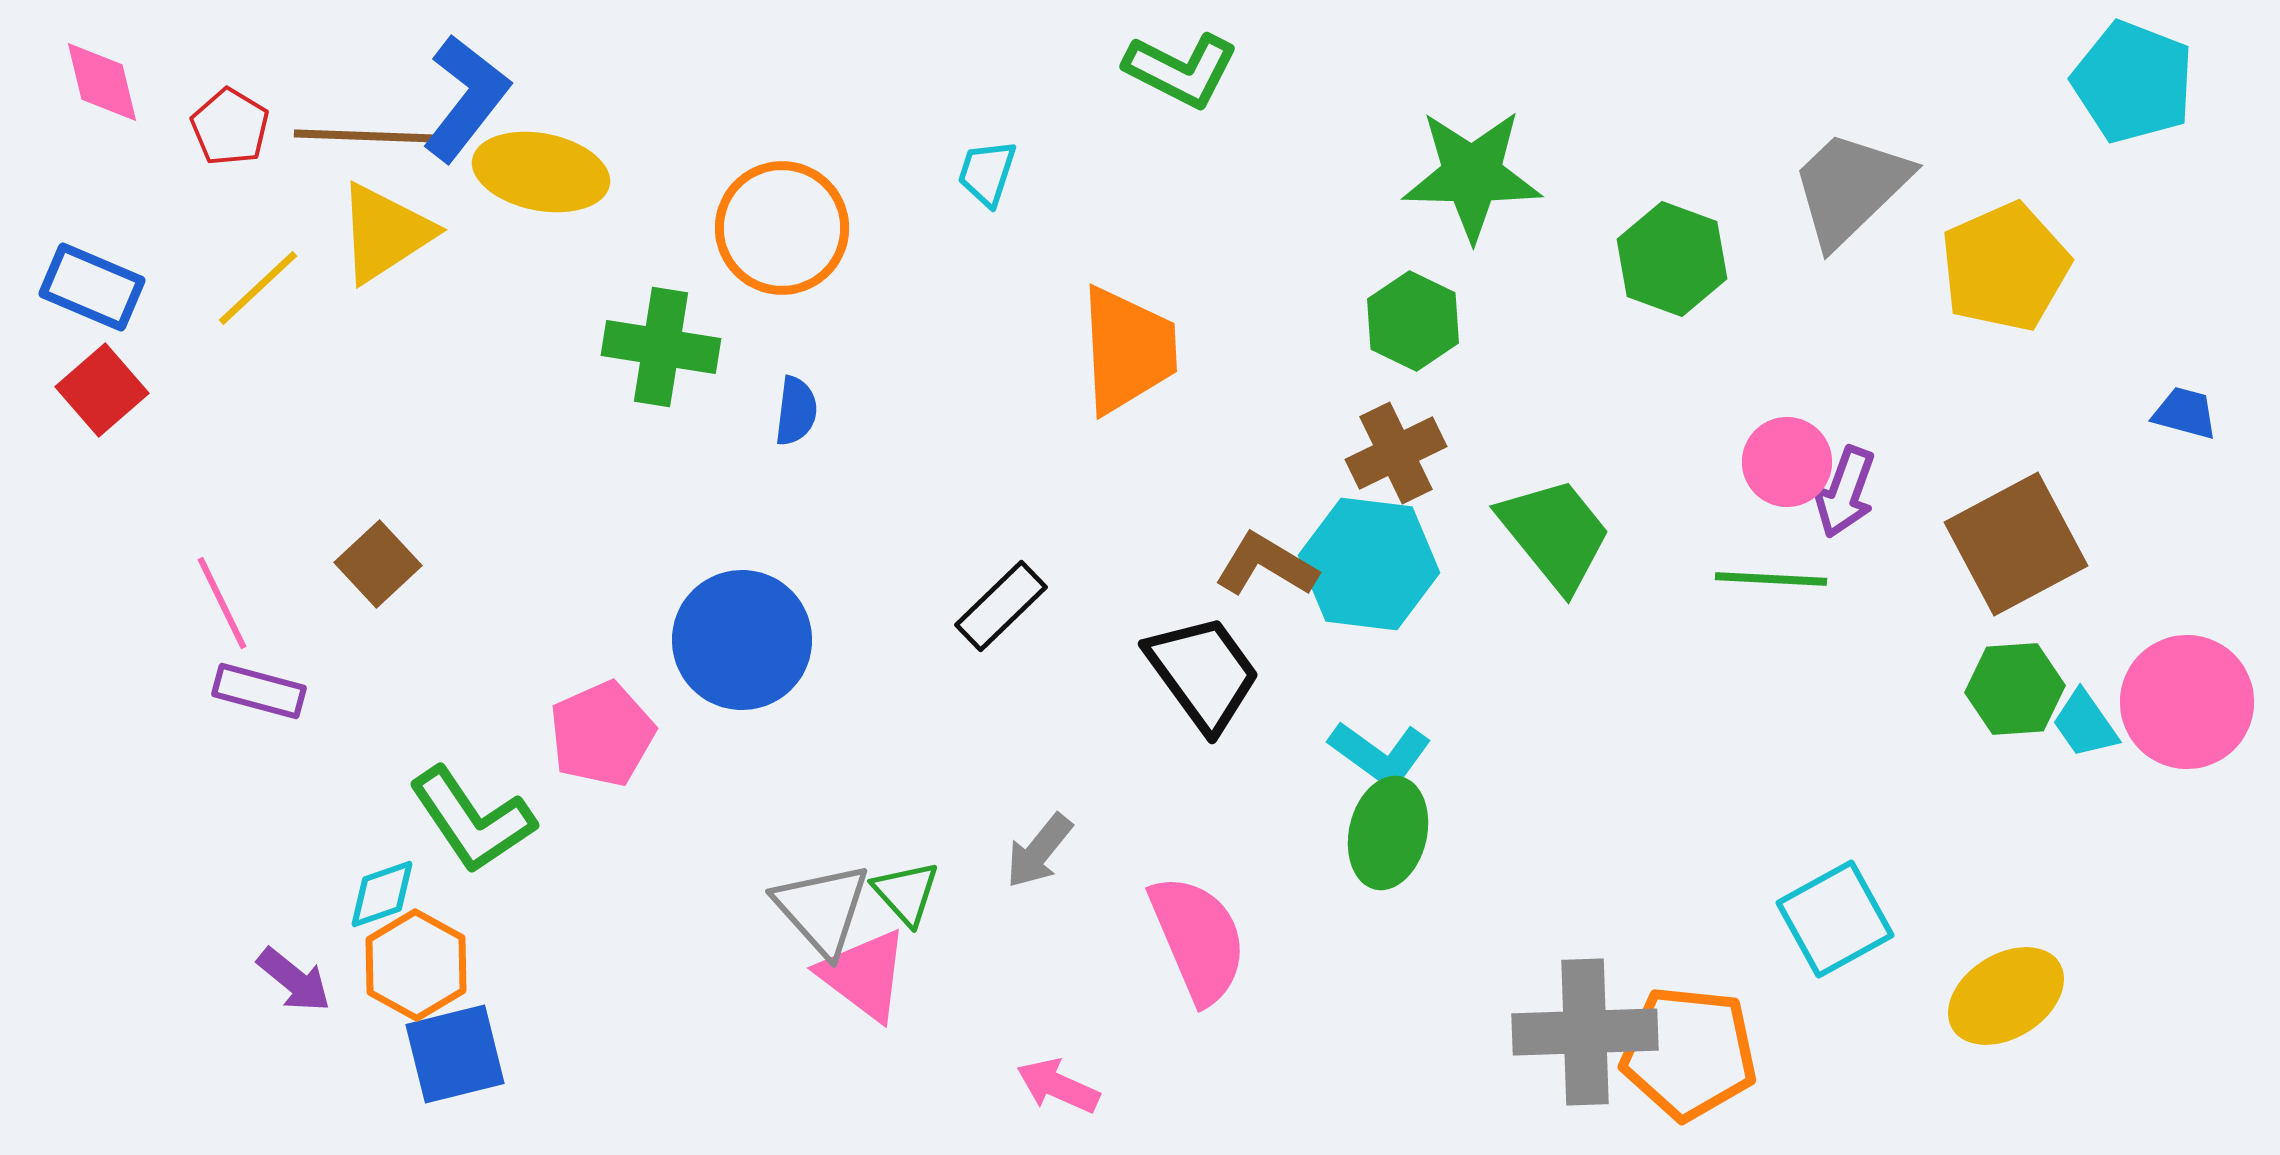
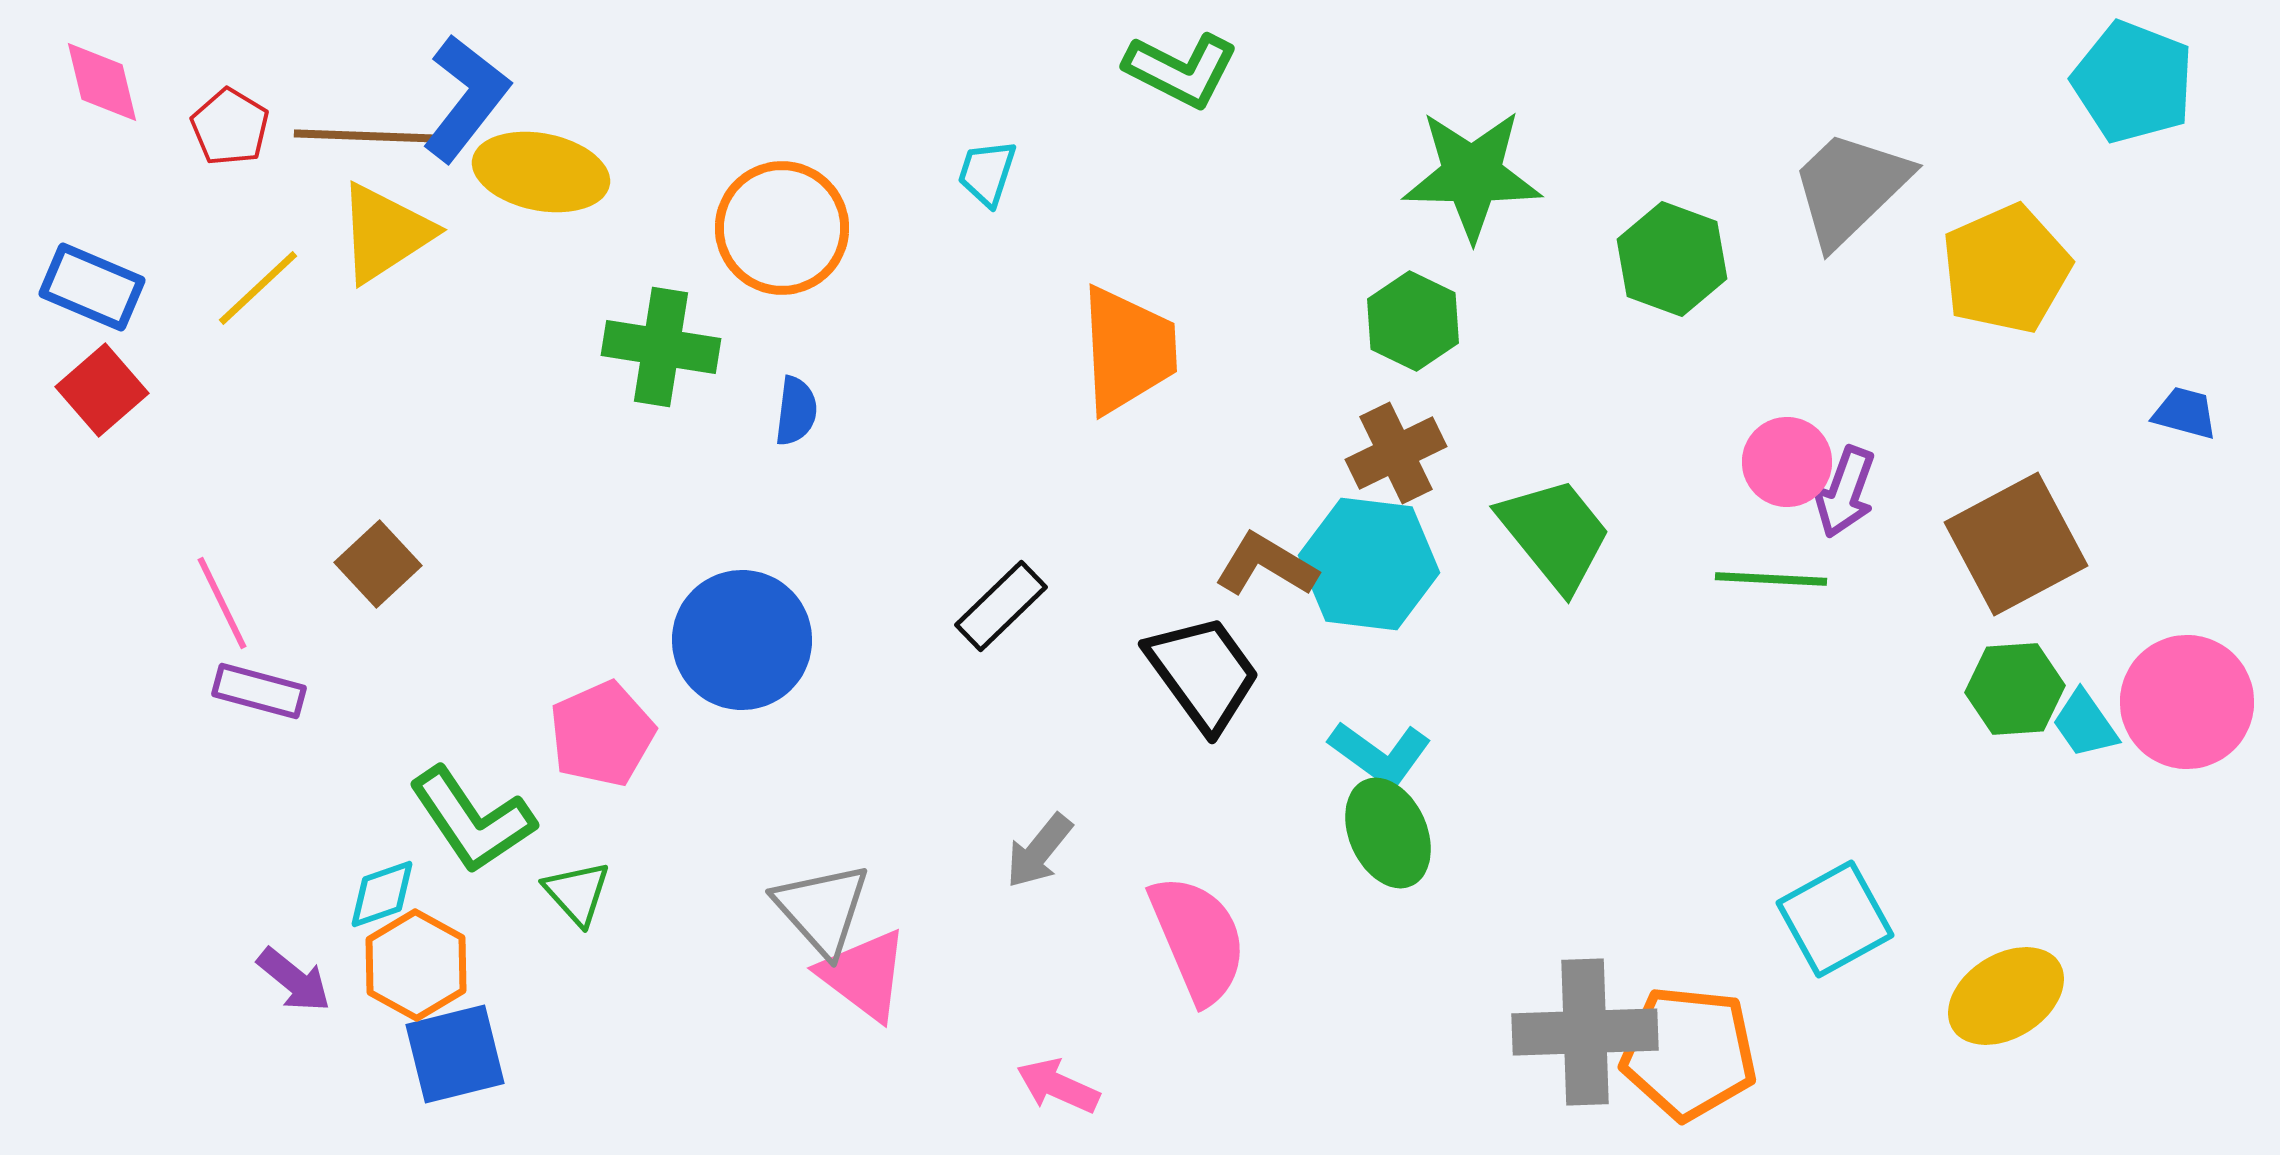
yellow pentagon at (2005, 267): moved 1 px right, 2 px down
green ellipse at (1388, 833): rotated 37 degrees counterclockwise
green triangle at (906, 893): moved 329 px left
